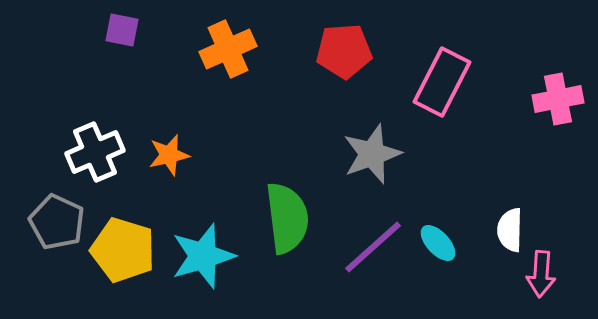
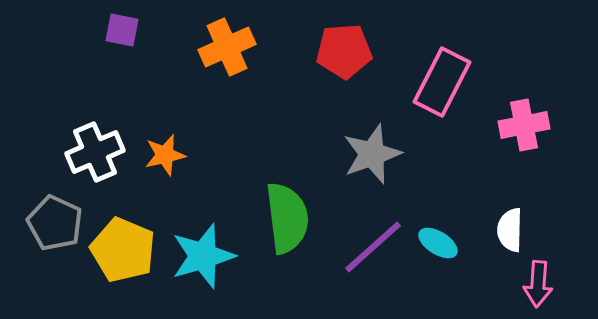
orange cross: moved 1 px left, 2 px up
pink cross: moved 34 px left, 26 px down
orange star: moved 4 px left
gray pentagon: moved 2 px left, 1 px down
cyan ellipse: rotated 15 degrees counterclockwise
yellow pentagon: rotated 6 degrees clockwise
pink arrow: moved 3 px left, 10 px down
